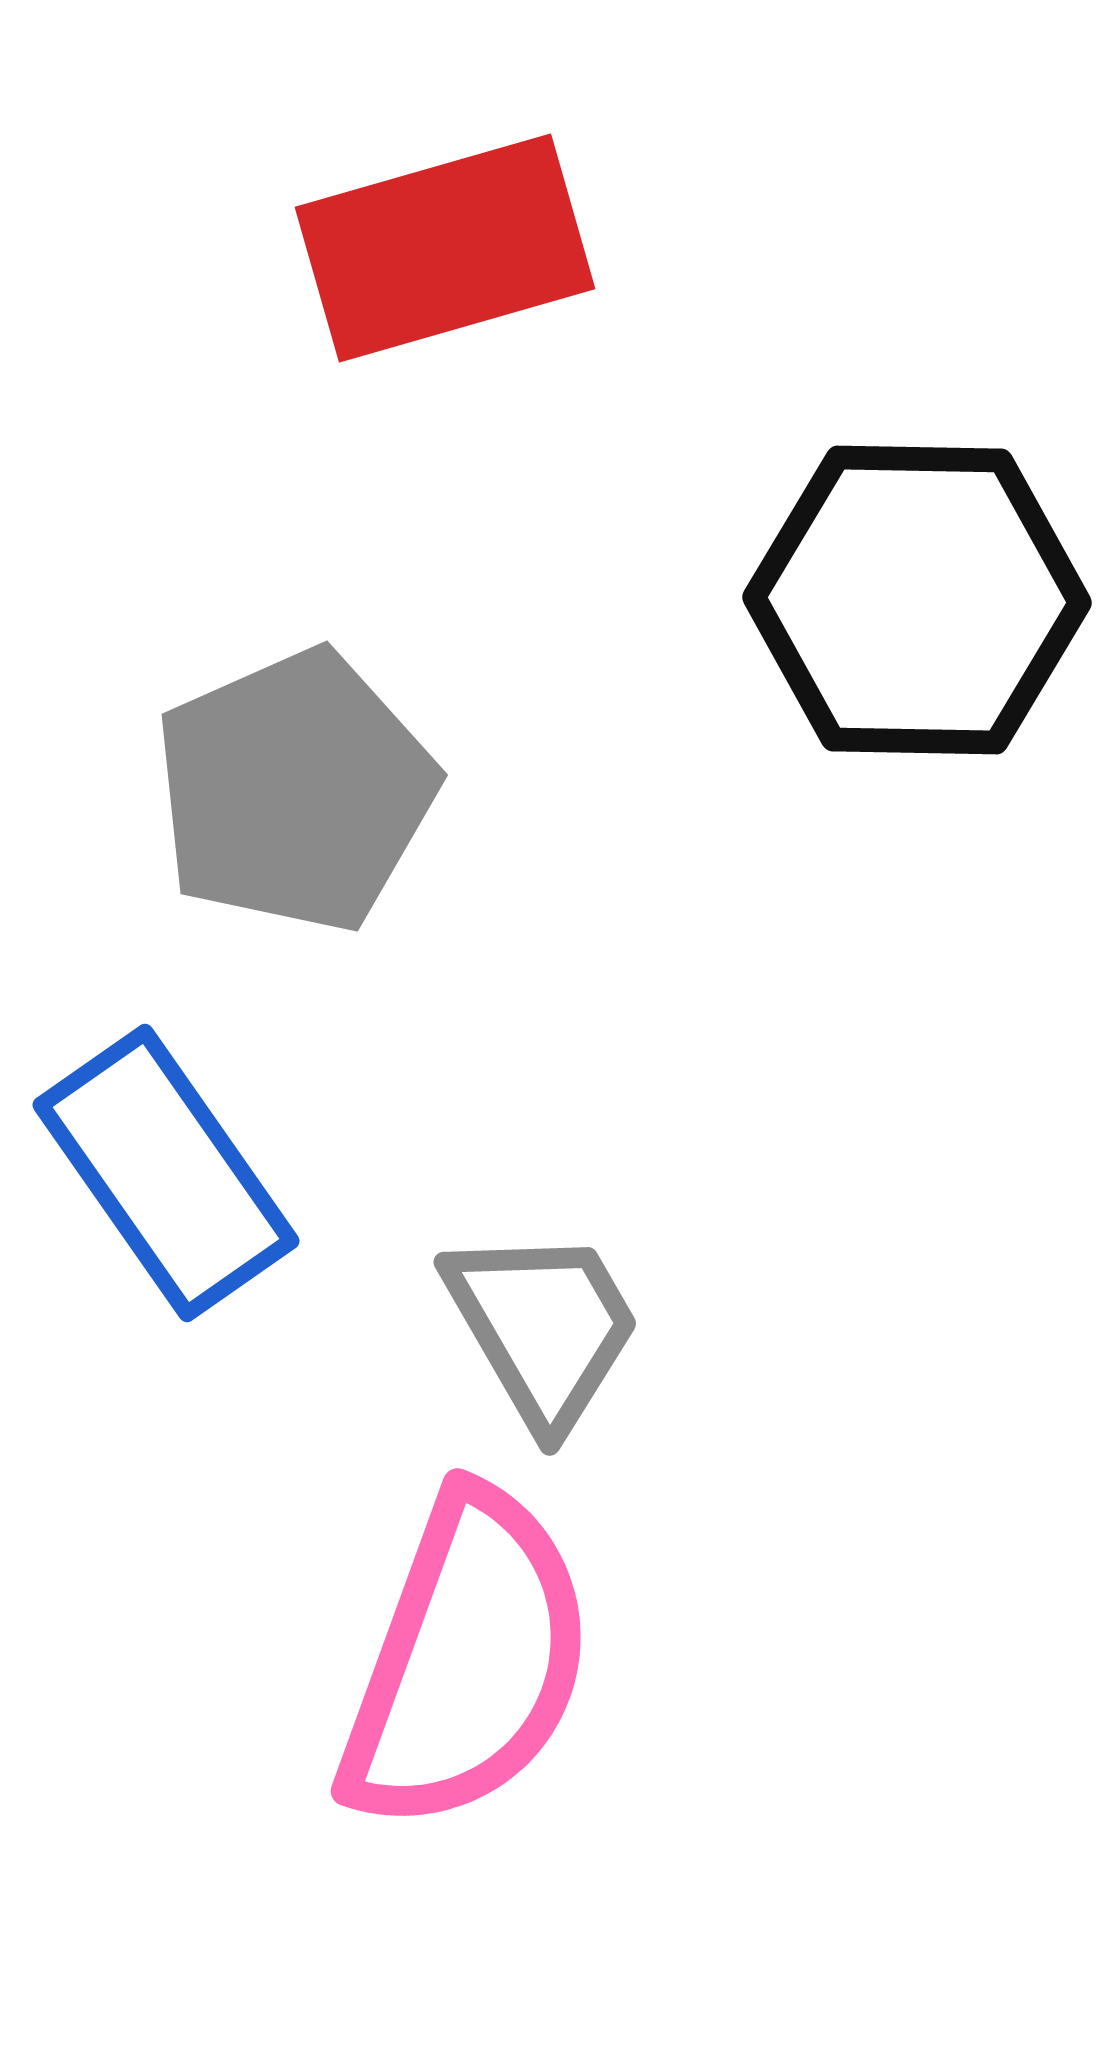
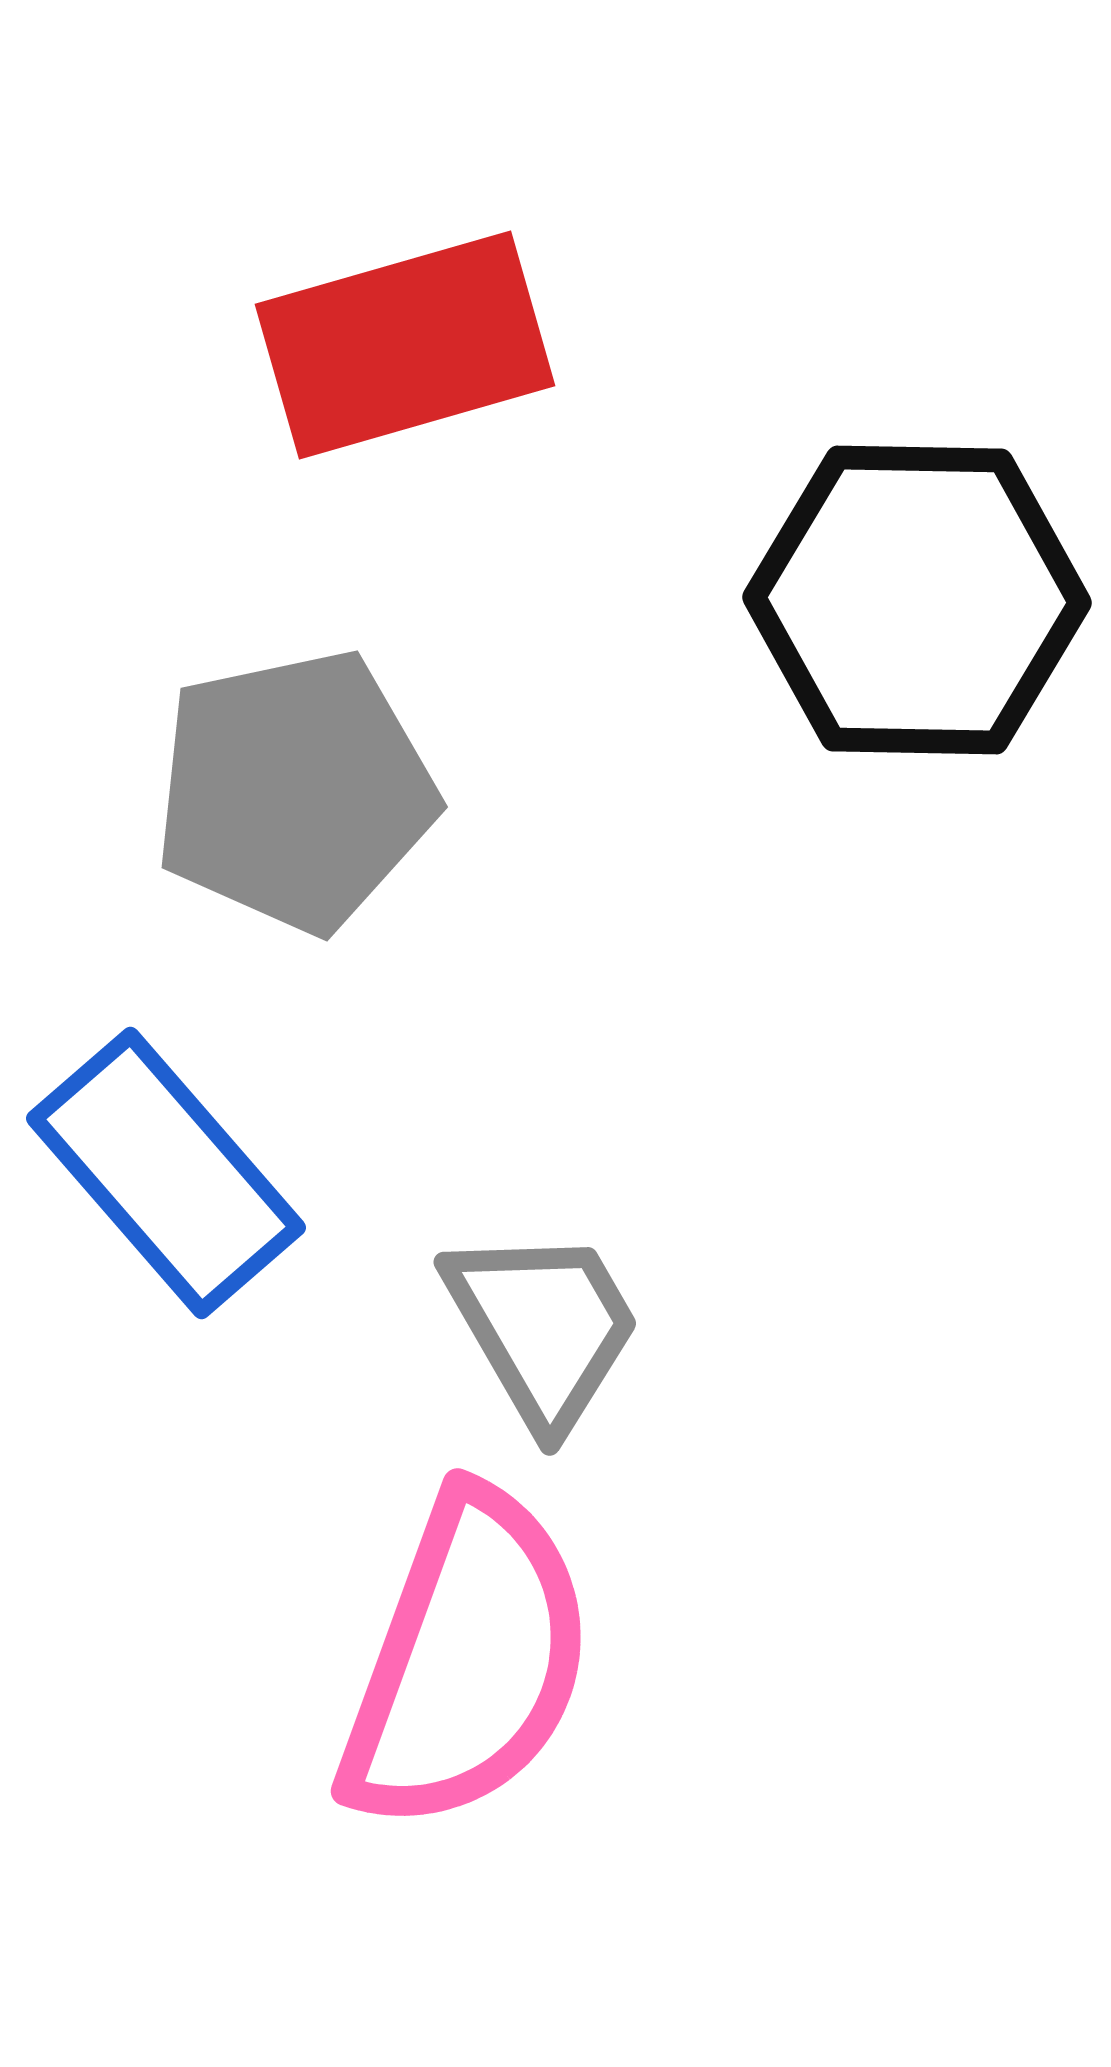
red rectangle: moved 40 px left, 97 px down
gray pentagon: rotated 12 degrees clockwise
blue rectangle: rotated 6 degrees counterclockwise
